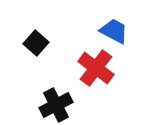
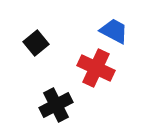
black square: rotated 10 degrees clockwise
red cross: rotated 12 degrees counterclockwise
